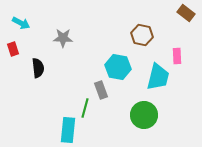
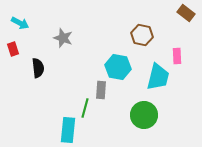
cyan arrow: moved 1 px left
gray star: rotated 18 degrees clockwise
gray rectangle: rotated 24 degrees clockwise
